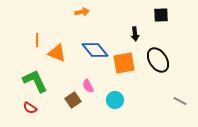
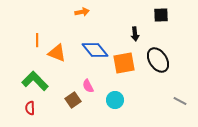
green L-shape: rotated 20 degrees counterclockwise
red semicircle: rotated 56 degrees clockwise
